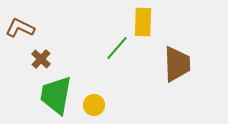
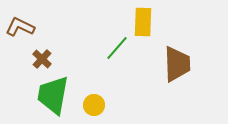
brown L-shape: moved 1 px up
brown cross: moved 1 px right
green trapezoid: moved 3 px left
